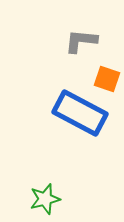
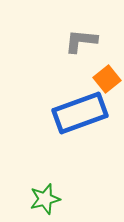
orange square: rotated 32 degrees clockwise
blue rectangle: rotated 48 degrees counterclockwise
